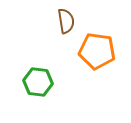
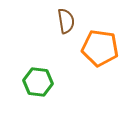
orange pentagon: moved 3 px right, 3 px up
